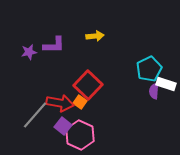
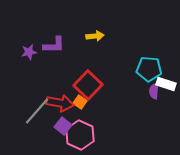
cyan pentagon: rotated 30 degrees clockwise
gray line: moved 2 px right, 4 px up
